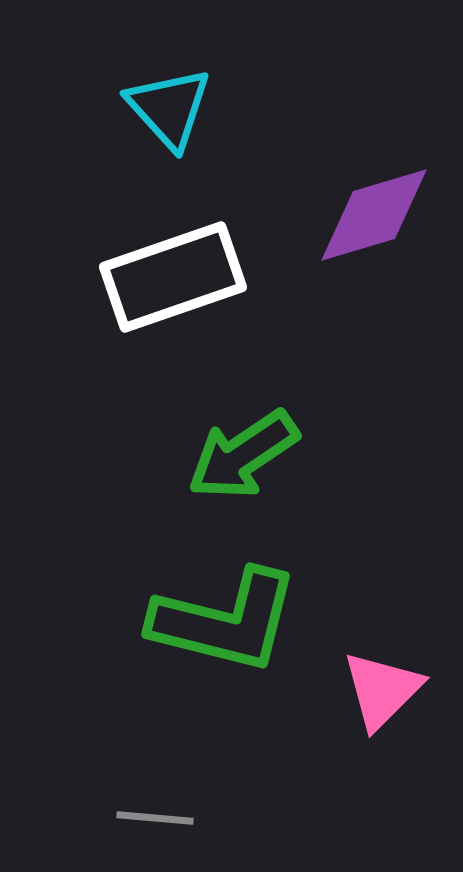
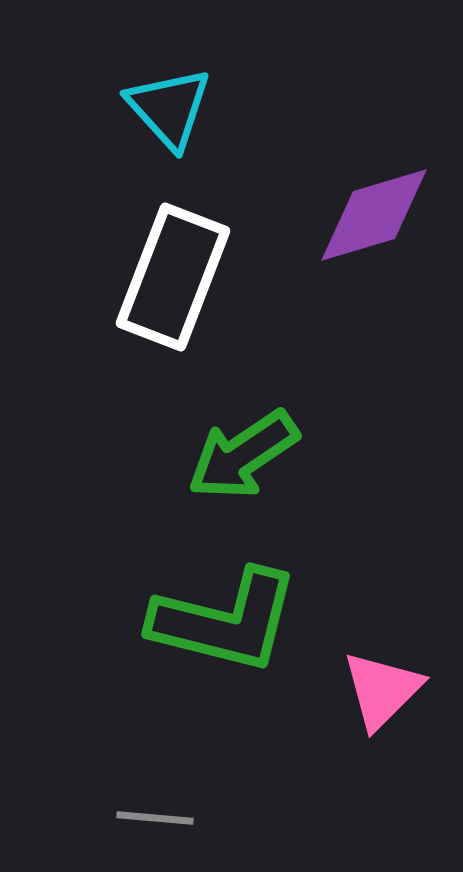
white rectangle: rotated 50 degrees counterclockwise
